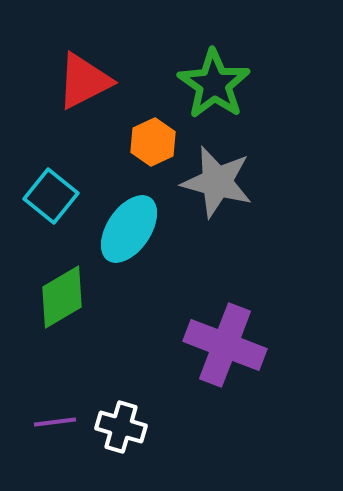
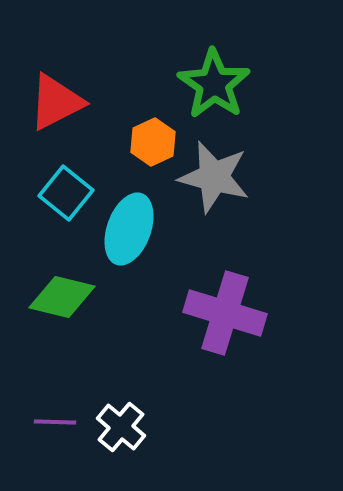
red triangle: moved 28 px left, 21 px down
gray star: moved 3 px left, 5 px up
cyan square: moved 15 px right, 3 px up
cyan ellipse: rotated 14 degrees counterclockwise
green diamond: rotated 44 degrees clockwise
purple cross: moved 32 px up; rotated 4 degrees counterclockwise
purple line: rotated 9 degrees clockwise
white cross: rotated 24 degrees clockwise
